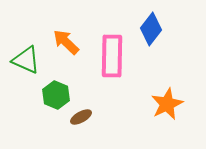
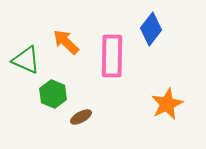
green hexagon: moved 3 px left, 1 px up
